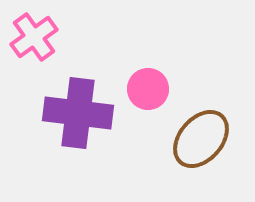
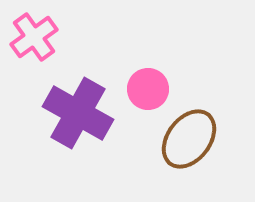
purple cross: rotated 22 degrees clockwise
brown ellipse: moved 12 px left; rotated 4 degrees counterclockwise
